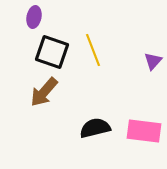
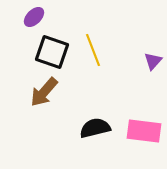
purple ellipse: rotated 35 degrees clockwise
